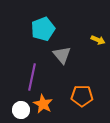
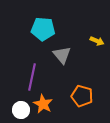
cyan pentagon: rotated 25 degrees clockwise
yellow arrow: moved 1 px left, 1 px down
orange pentagon: rotated 15 degrees clockwise
